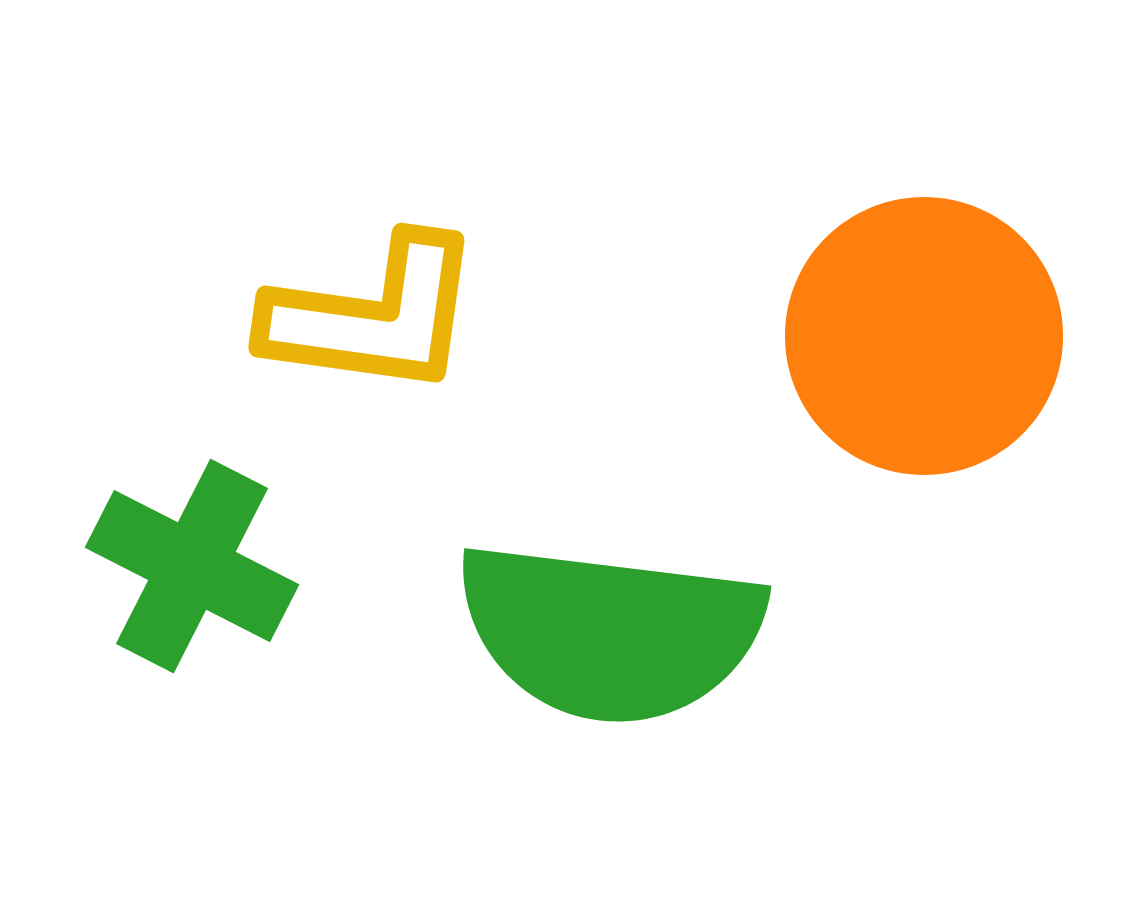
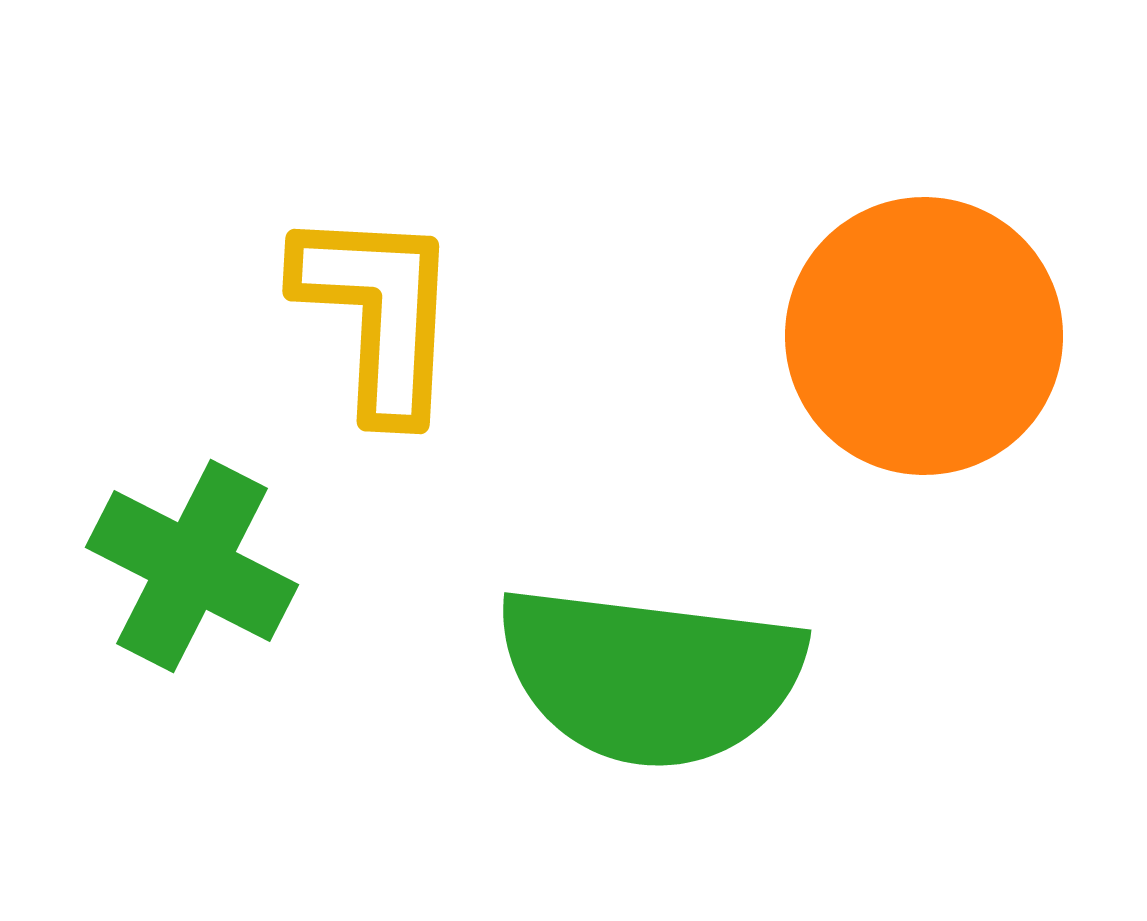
yellow L-shape: moved 5 px right, 3 px up; rotated 95 degrees counterclockwise
green semicircle: moved 40 px right, 44 px down
